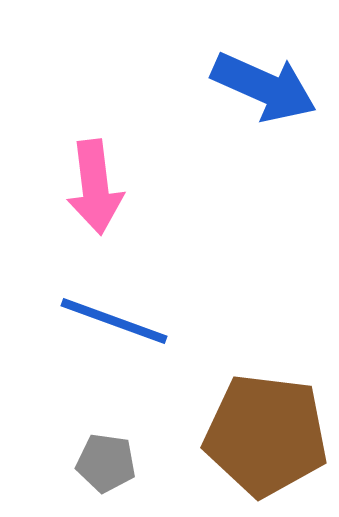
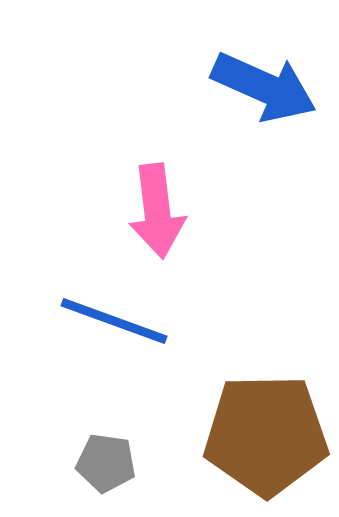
pink arrow: moved 62 px right, 24 px down
brown pentagon: rotated 8 degrees counterclockwise
